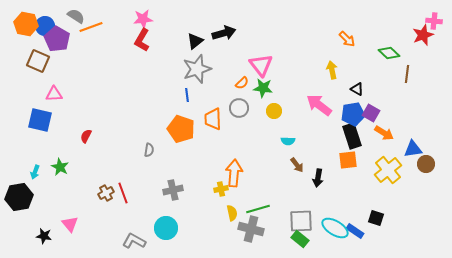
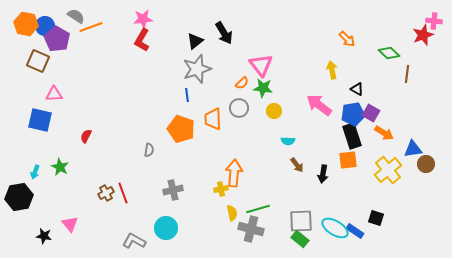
black arrow at (224, 33): rotated 75 degrees clockwise
black arrow at (318, 178): moved 5 px right, 4 px up
